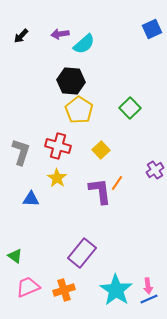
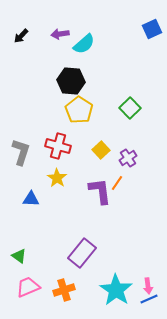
purple cross: moved 27 px left, 12 px up
green triangle: moved 4 px right
